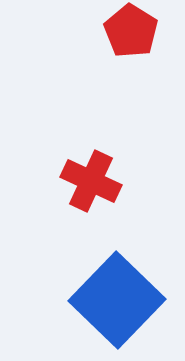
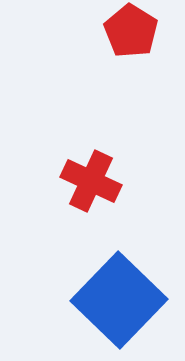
blue square: moved 2 px right
